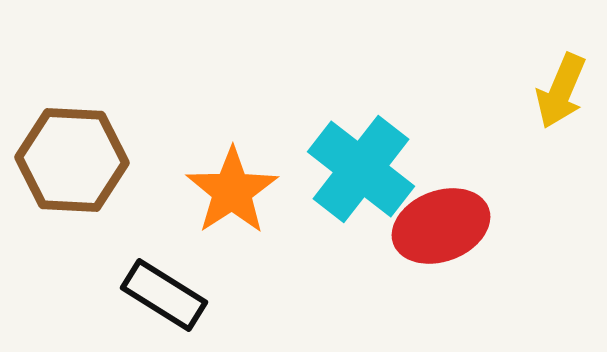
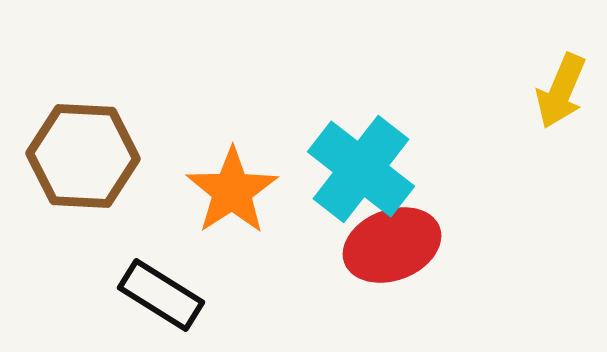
brown hexagon: moved 11 px right, 4 px up
red ellipse: moved 49 px left, 19 px down
black rectangle: moved 3 px left
